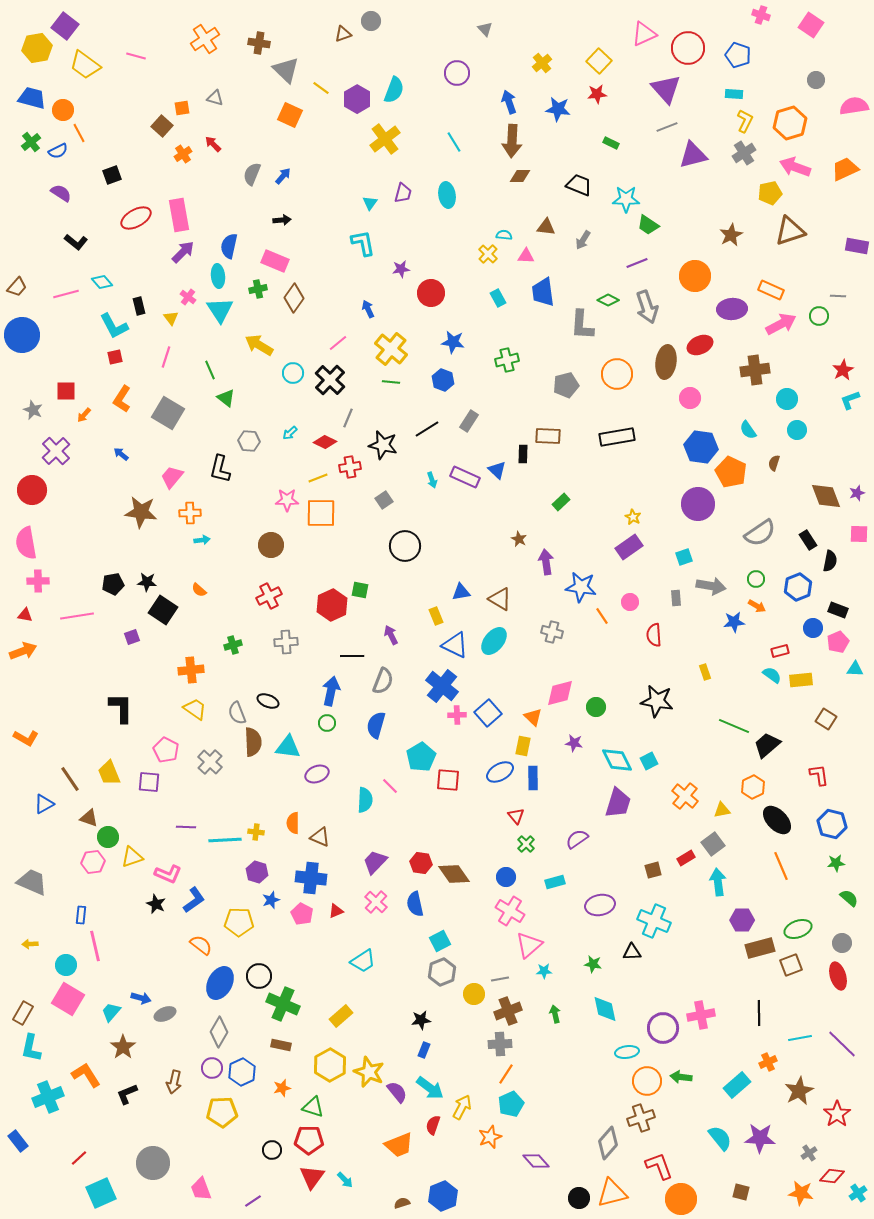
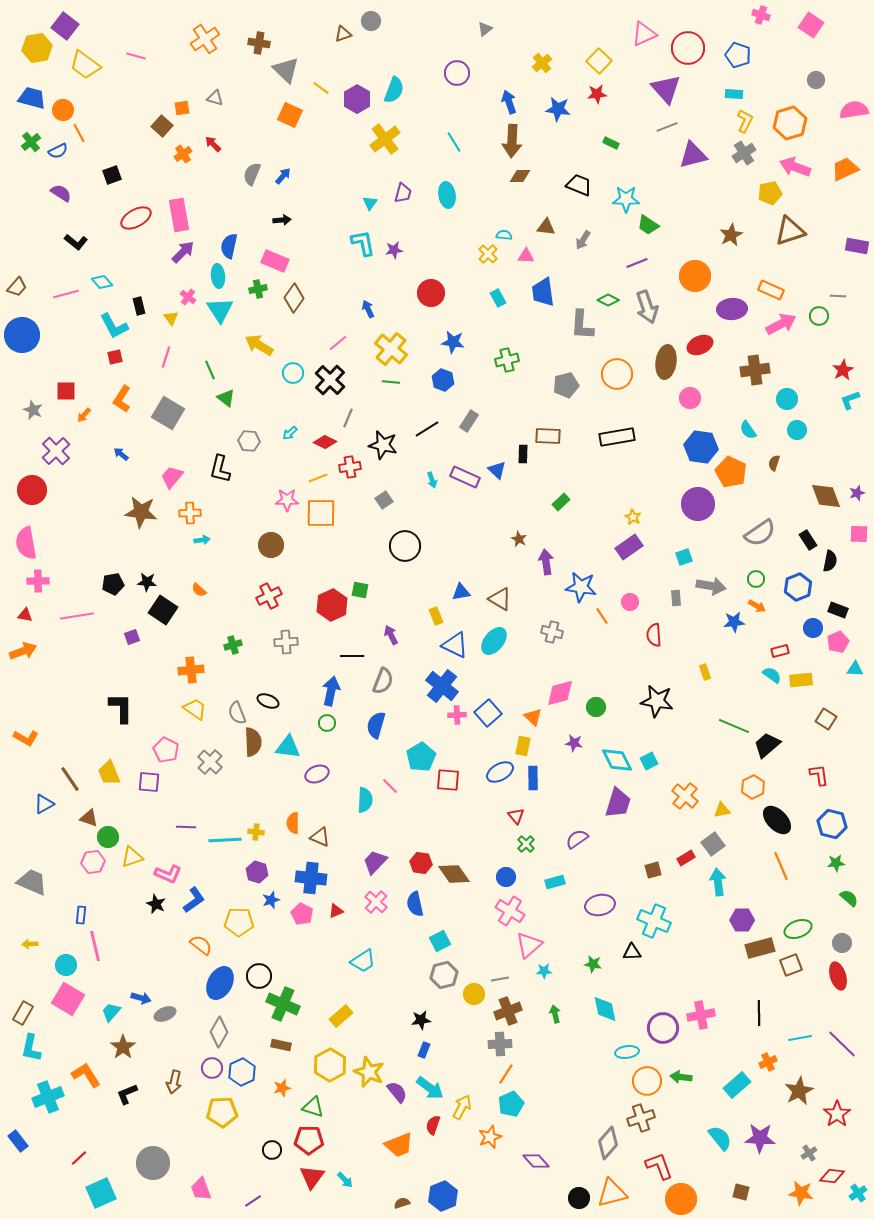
gray triangle at (485, 29): rotated 35 degrees clockwise
pink semicircle at (854, 106): moved 4 px down
purple star at (401, 269): moved 7 px left, 19 px up
gray hexagon at (442, 972): moved 2 px right, 3 px down; rotated 8 degrees clockwise
